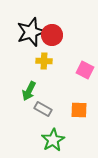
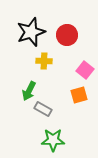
red circle: moved 15 px right
pink square: rotated 12 degrees clockwise
orange square: moved 15 px up; rotated 18 degrees counterclockwise
green star: rotated 30 degrees clockwise
